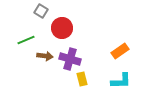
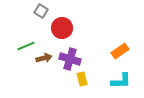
green line: moved 6 px down
brown arrow: moved 1 px left, 2 px down; rotated 21 degrees counterclockwise
